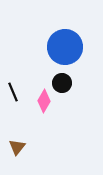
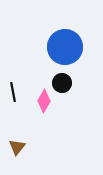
black line: rotated 12 degrees clockwise
